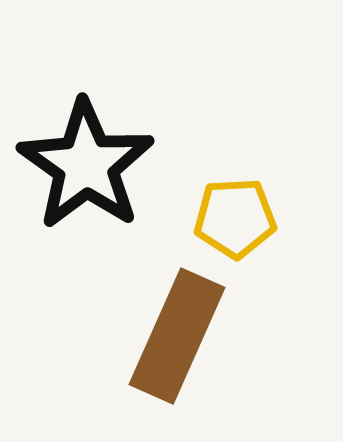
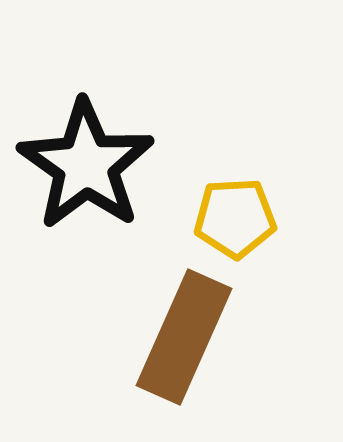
brown rectangle: moved 7 px right, 1 px down
